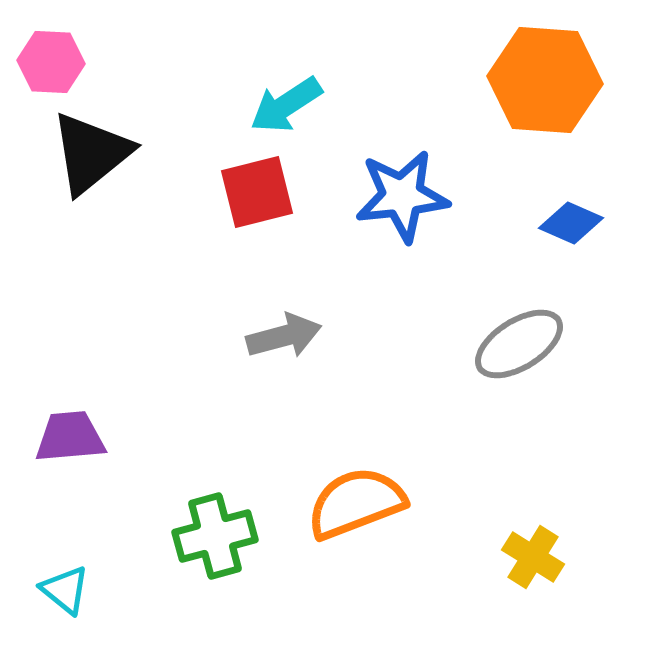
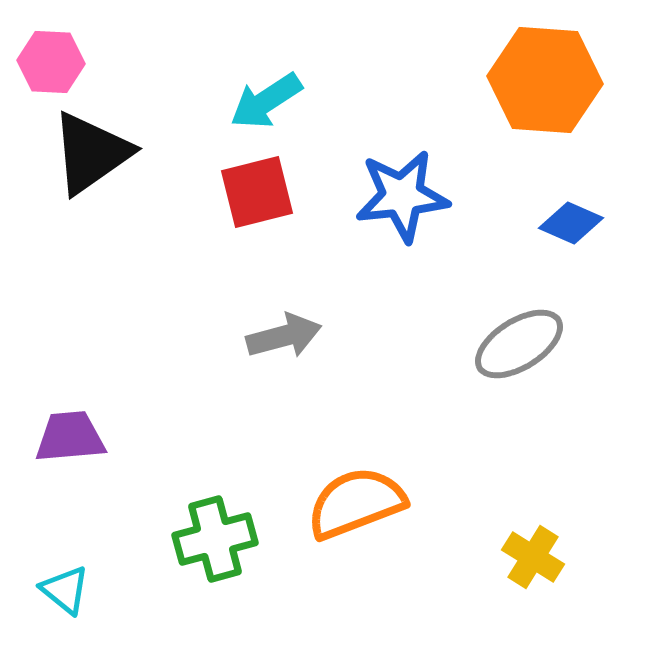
cyan arrow: moved 20 px left, 4 px up
black triangle: rotated 4 degrees clockwise
green cross: moved 3 px down
